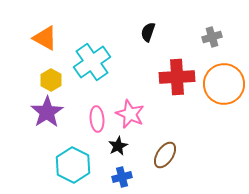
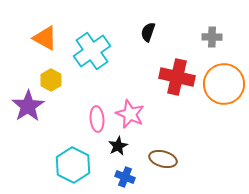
gray cross: rotated 18 degrees clockwise
cyan cross: moved 11 px up
red cross: rotated 16 degrees clockwise
purple star: moved 19 px left, 6 px up
brown ellipse: moved 2 px left, 4 px down; rotated 72 degrees clockwise
blue cross: moved 3 px right; rotated 36 degrees clockwise
